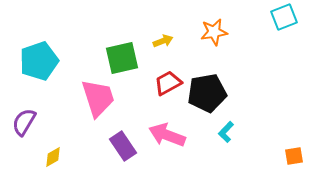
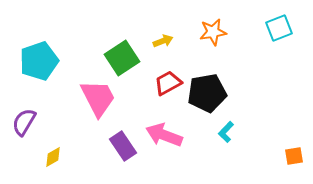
cyan square: moved 5 px left, 11 px down
orange star: moved 1 px left
green square: rotated 20 degrees counterclockwise
pink trapezoid: rotated 9 degrees counterclockwise
pink arrow: moved 3 px left
